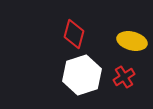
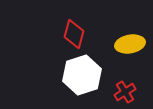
yellow ellipse: moved 2 px left, 3 px down; rotated 24 degrees counterclockwise
red cross: moved 1 px right, 15 px down
